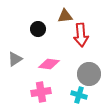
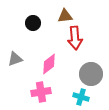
black circle: moved 5 px left, 6 px up
red arrow: moved 6 px left, 3 px down
gray triangle: rotated 14 degrees clockwise
pink diamond: rotated 45 degrees counterclockwise
gray circle: moved 2 px right
cyan cross: moved 2 px right, 2 px down
